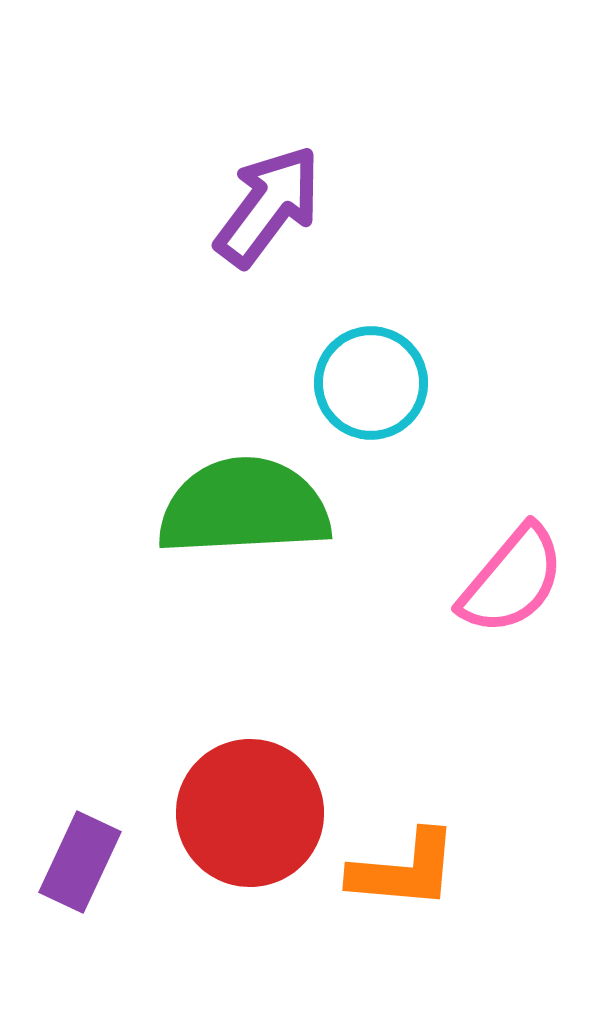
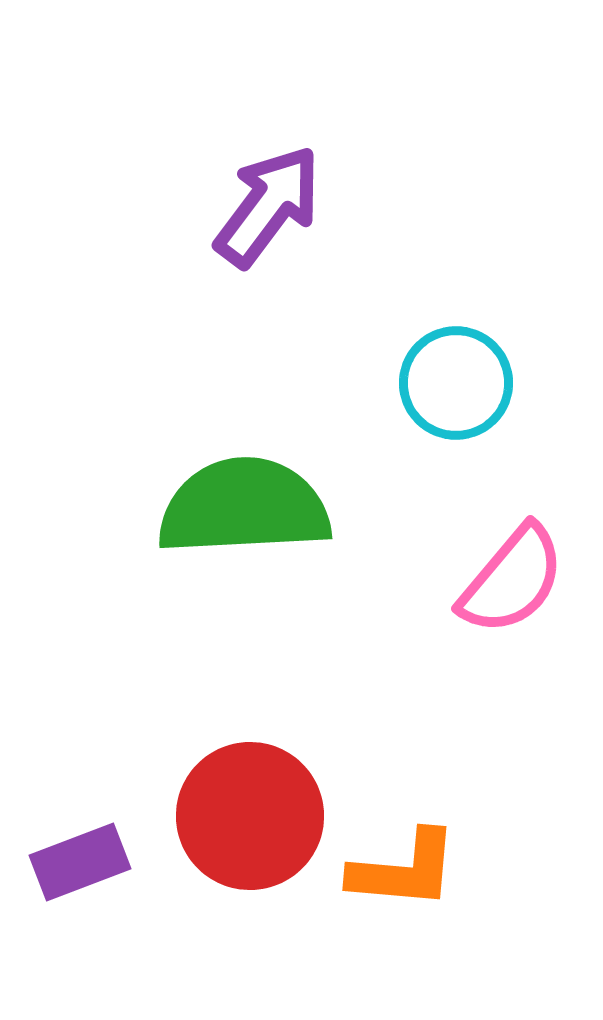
cyan circle: moved 85 px right
red circle: moved 3 px down
purple rectangle: rotated 44 degrees clockwise
